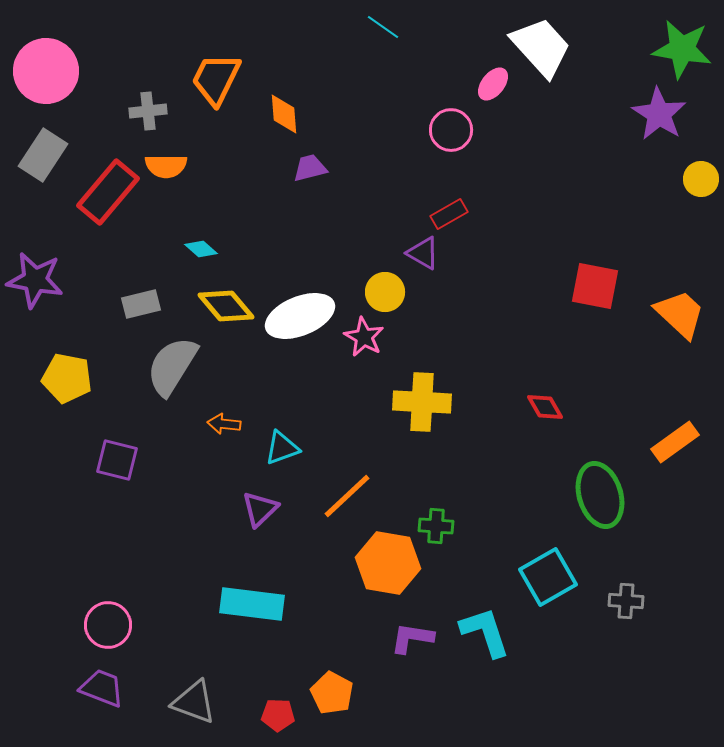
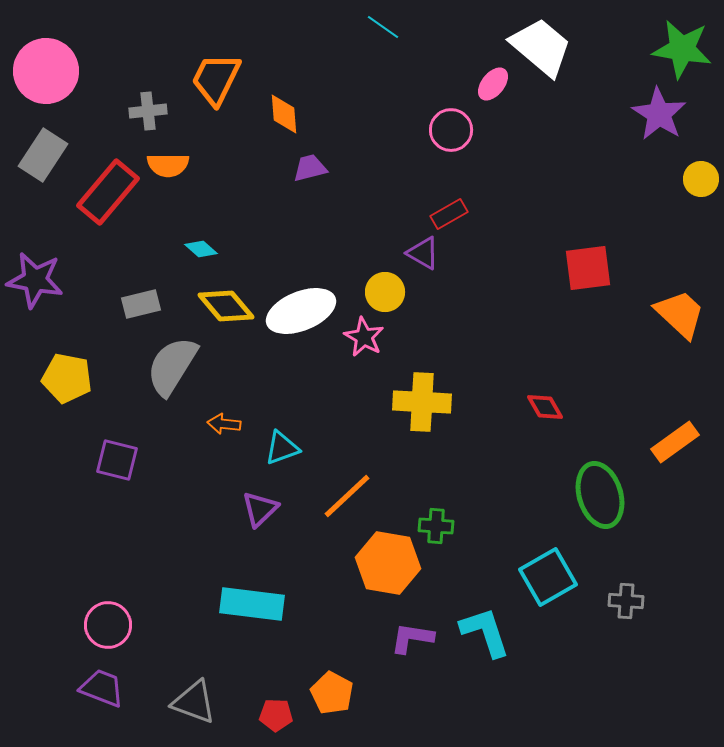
white trapezoid at (541, 47): rotated 8 degrees counterclockwise
orange semicircle at (166, 166): moved 2 px right, 1 px up
red square at (595, 286): moved 7 px left, 18 px up; rotated 18 degrees counterclockwise
white ellipse at (300, 316): moved 1 px right, 5 px up
red pentagon at (278, 715): moved 2 px left
